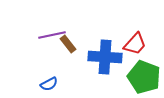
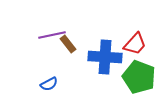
green pentagon: moved 5 px left
